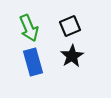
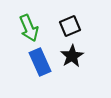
blue rectangle: moved 7 px right; rotated 8 degrees counterclockwise
